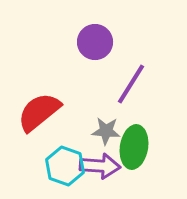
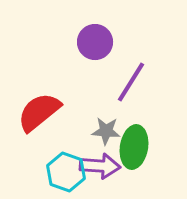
purple line: moved 2 px up
cyan hexagon: moved 1 px right, 6 px down
